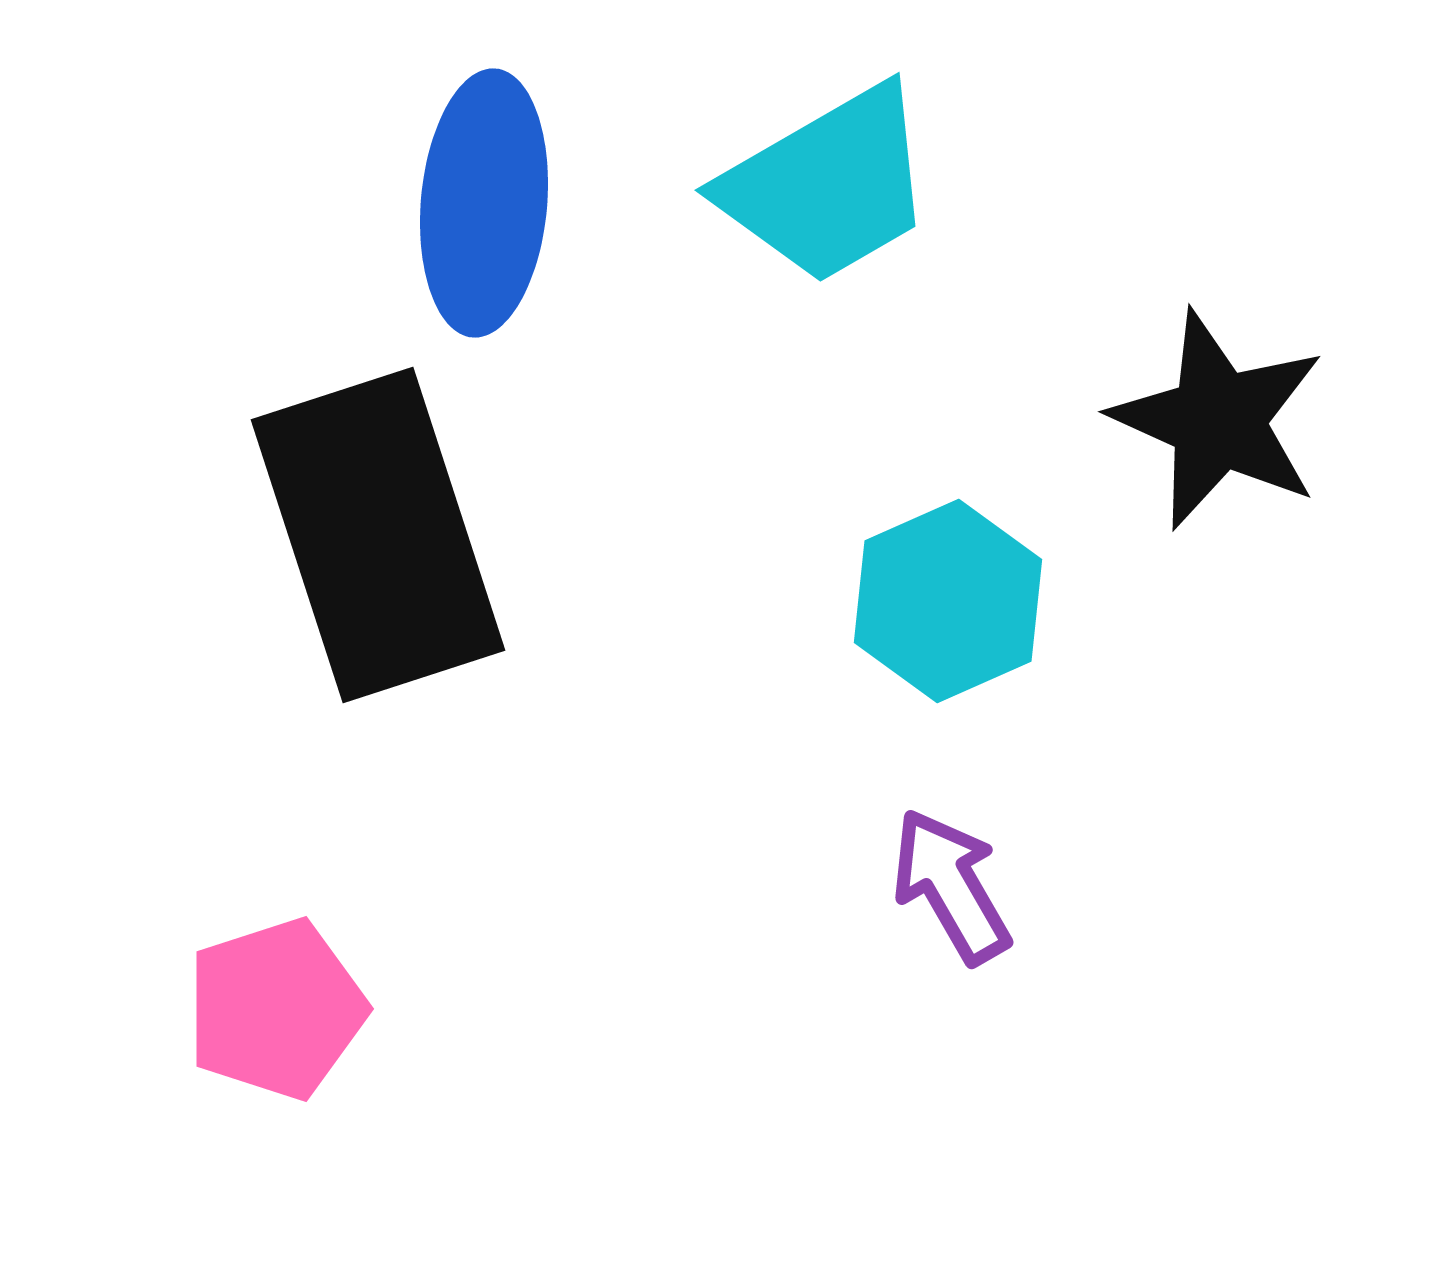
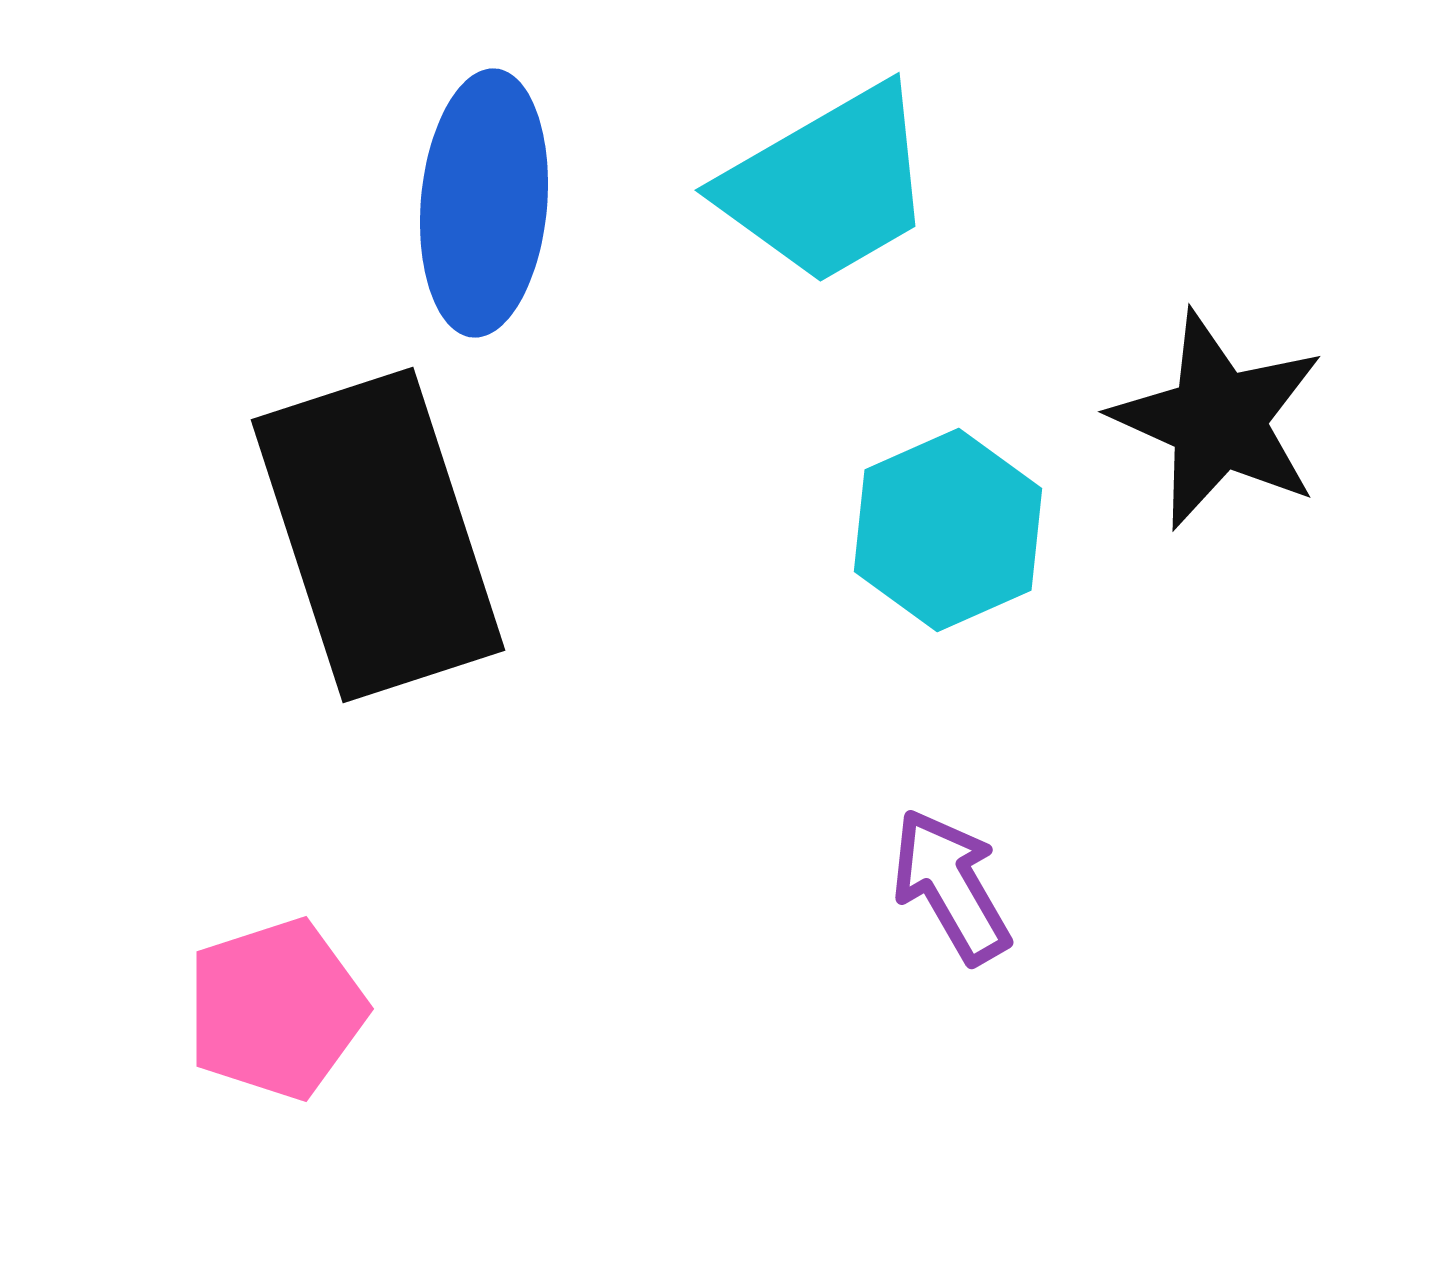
cyan hexagon: moved 71 px up
